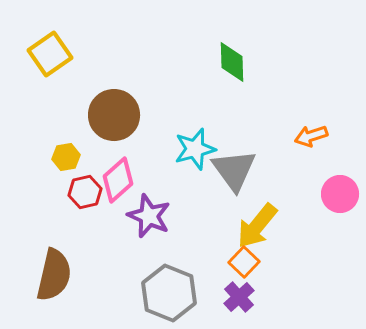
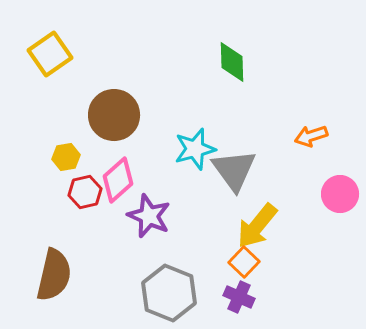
purple cross: rotated 24 degrees counterclockwise
